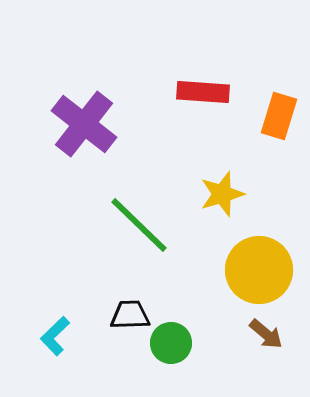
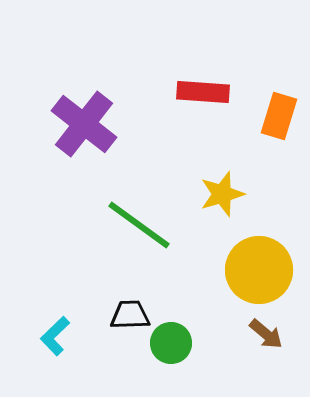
green line: rotated 8 degrees counterclockwise
